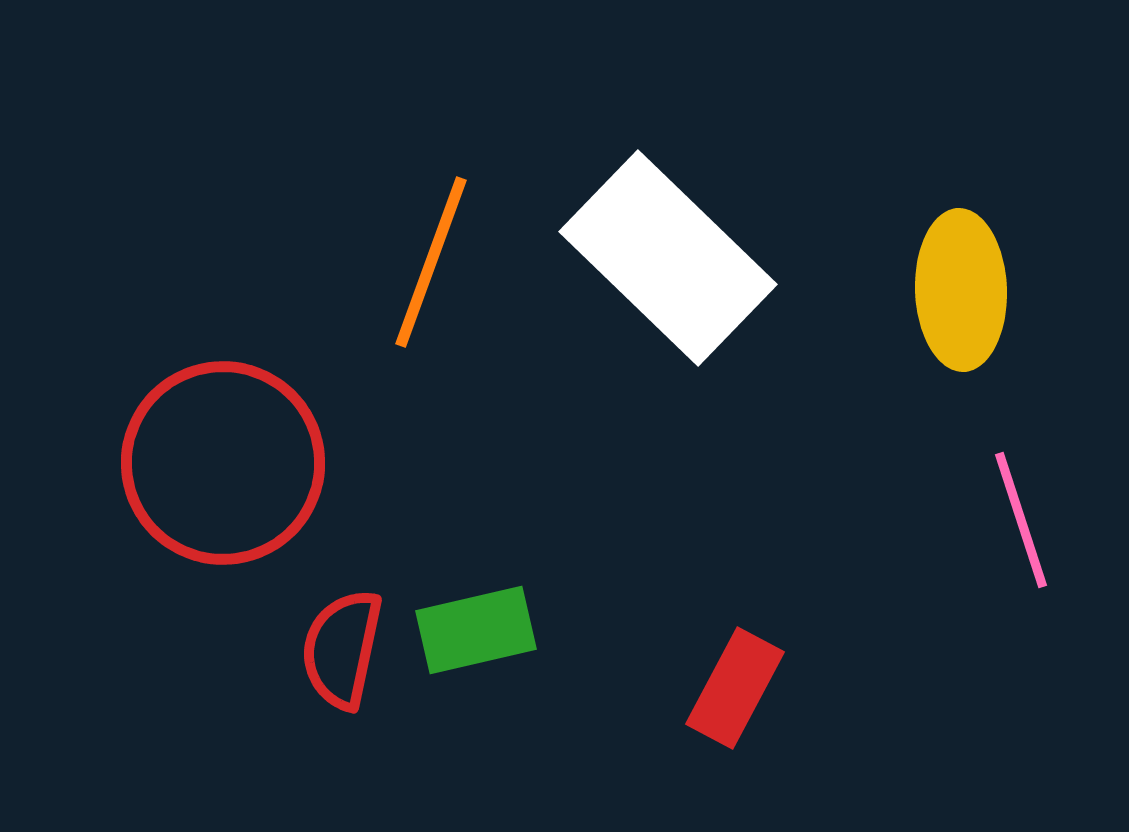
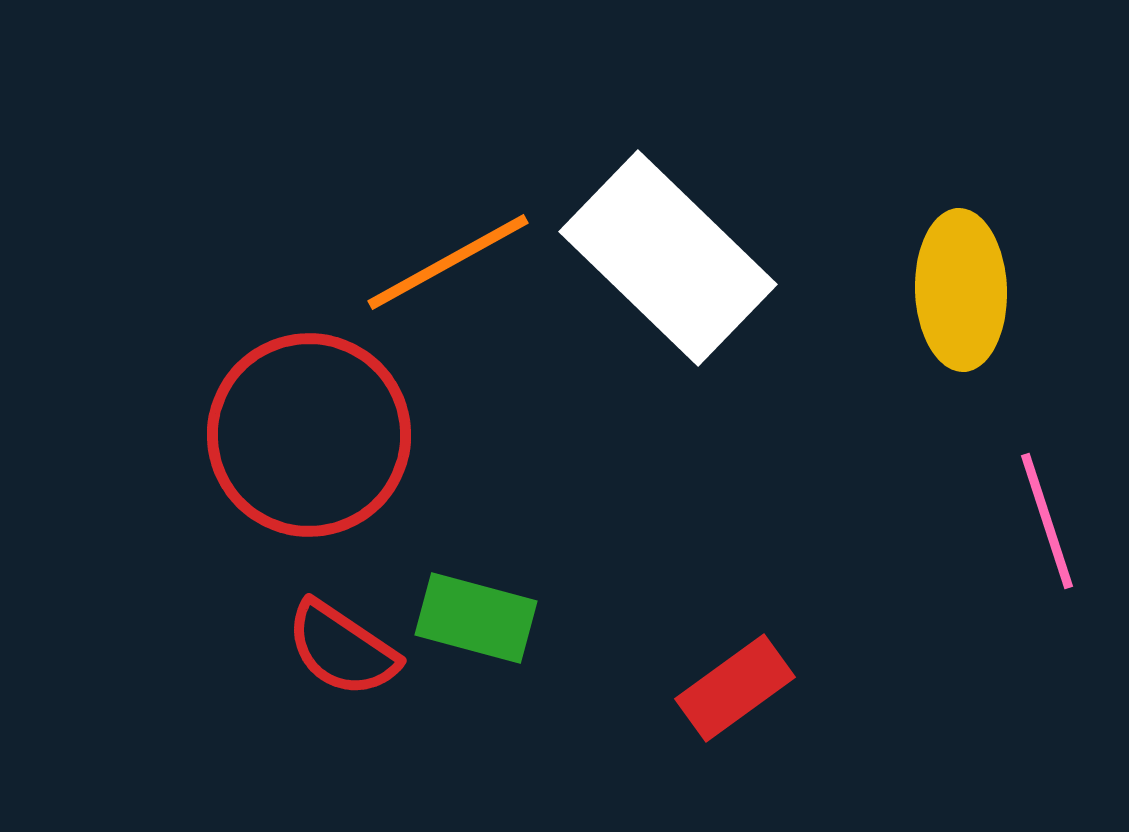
orange line: moved 17 px right; rotated 41 degrees clockwise
red circle: moved 86 px right, 28 px up
pink line: moved 26 px right, 1 px down
green rectangle: moved 12 px up; rotated 28 degrees clockwise
red semicircle: rotated 68 degrees counterclockwise
red rectangle: rotated 26 degrees clockwise
